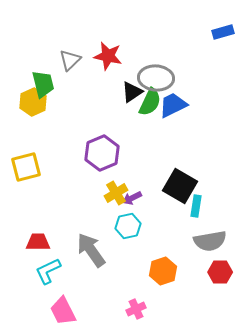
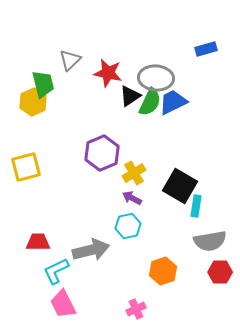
blue rectangle: moved 17 px left, 17 px down
red star: moved 17 px down
black triangle: moved 2 px left, 4 px down
blue trapezoid: moved 3 px up
yellow cross: moved 18 px right, 20 px up
purple arrow: rotated 54 degrees clockwise
gray arrow: rotated 111 degrees clockwise
cyan L-shape: moved 8 px right
pink trapezoid: moved 7 px up
